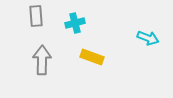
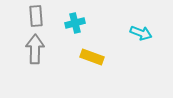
cyan arrow: moved 7 px left, 5 px up
gray arrow: moved 7 px left, 11 px up
